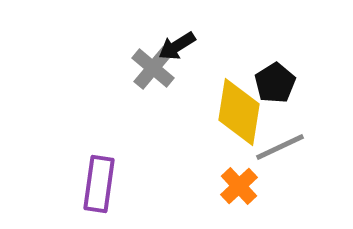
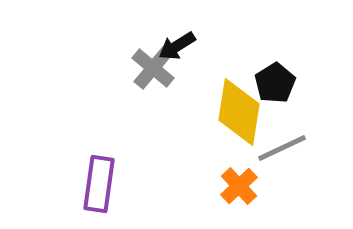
gray line: moved 2 px right, 1 px down
